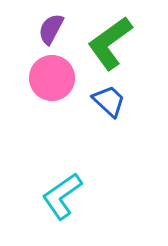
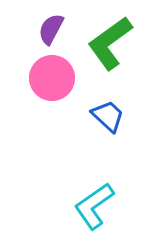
blue trapezoid: moved 1 px left, 15 px down
cyan L-shape: moved 32 px right, 10 px down
